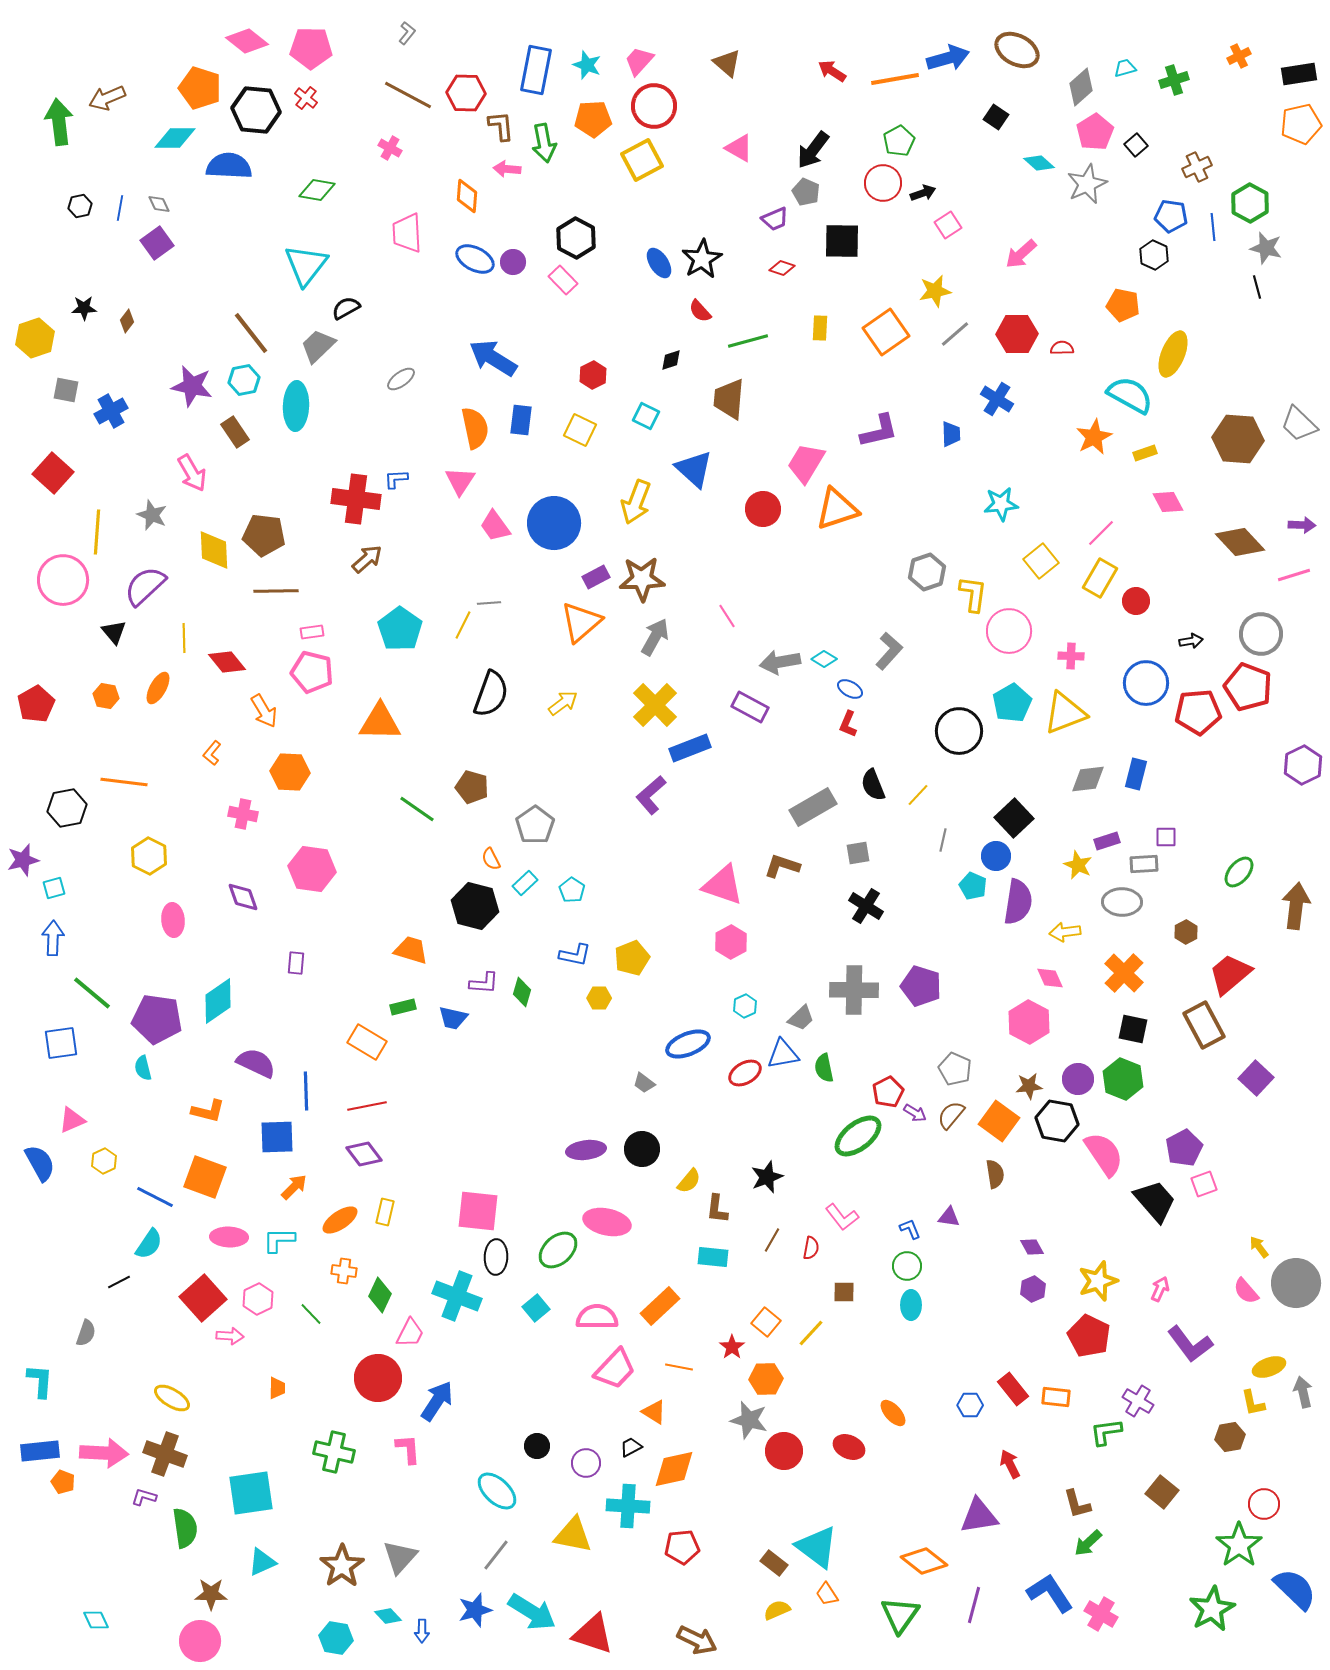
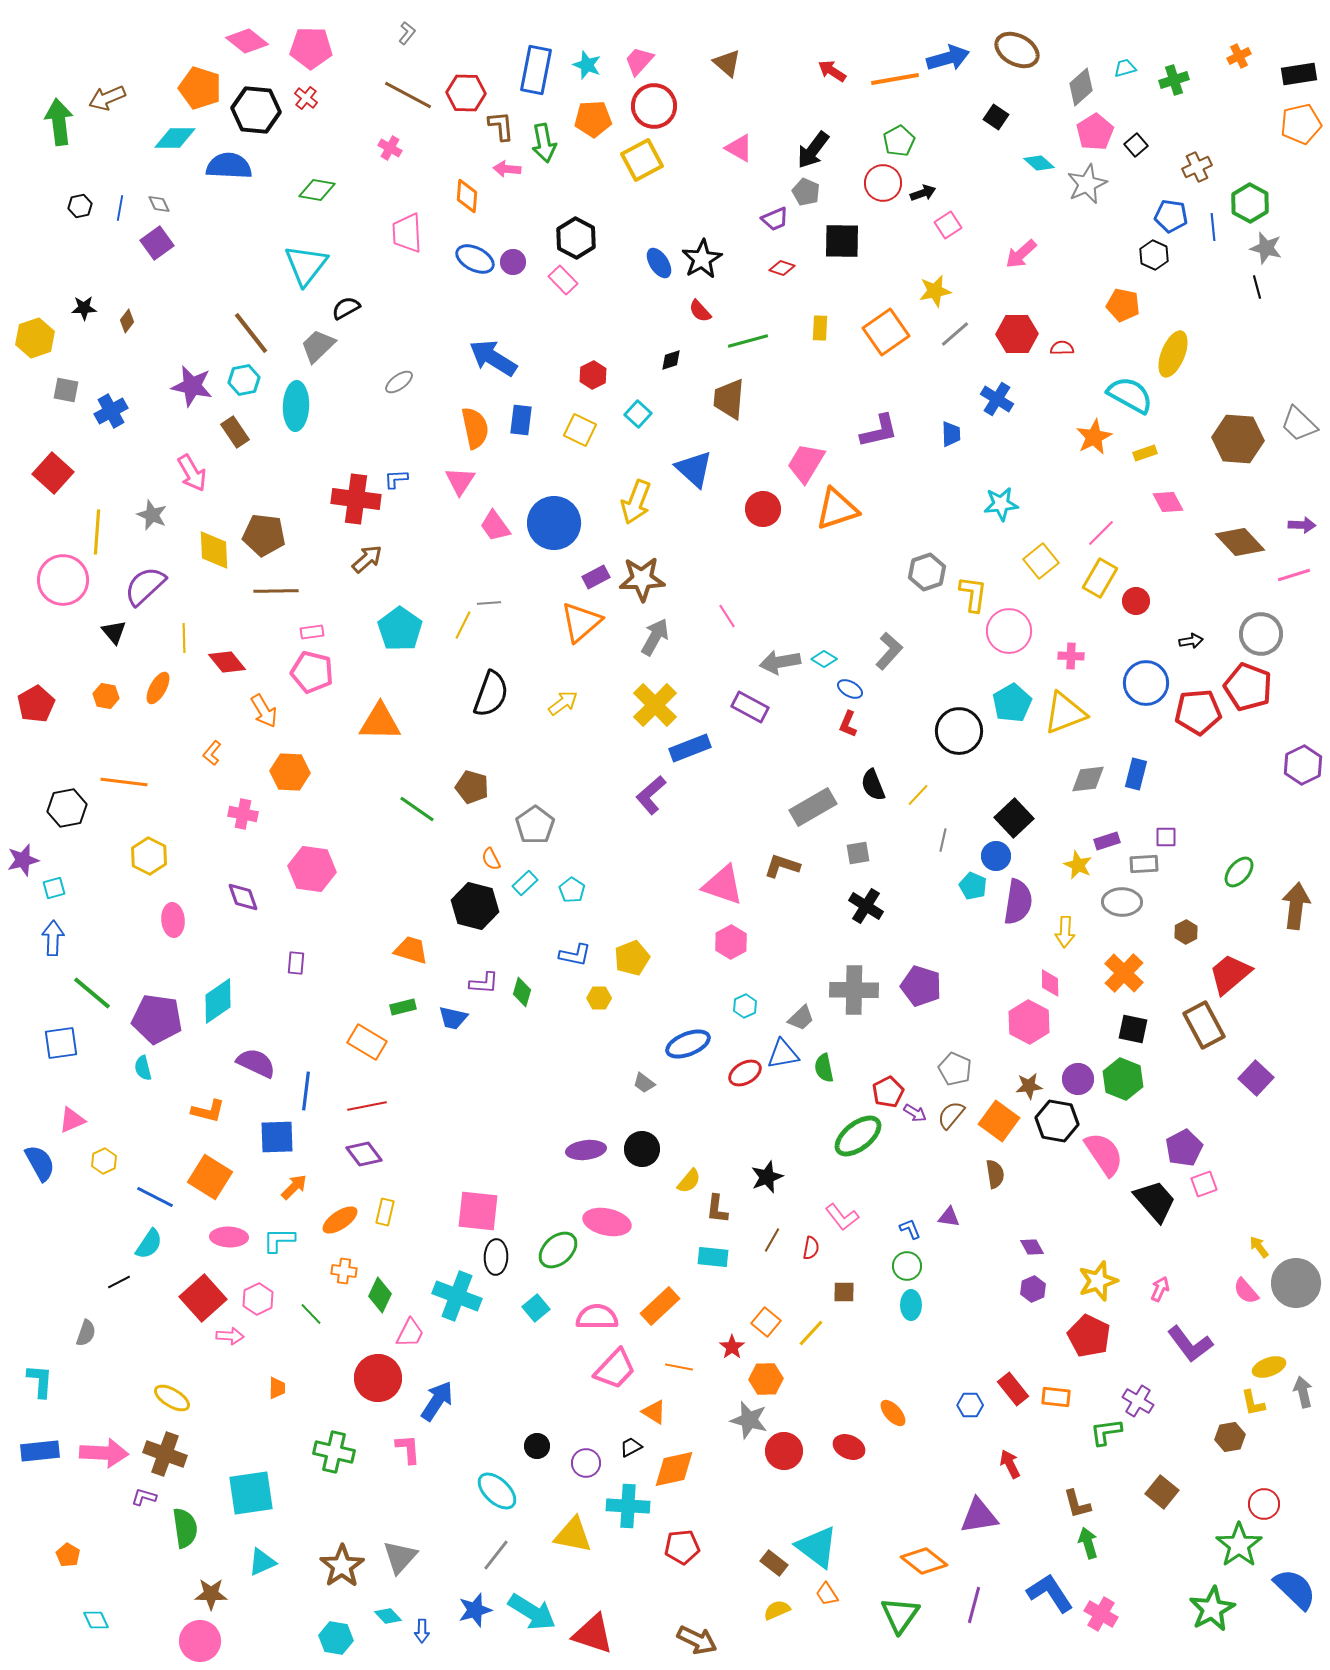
gray ellipse at (401, 379): moved 2 px left, 3 px down
cyan square at (646, 416): moved 8 px left, 2 px up; rotated 16 degrees clockwise
yellow arrow at (1065, 932): rotated 80 degrees counterclockwise
pink diamond at (1050, 978): moved 5 px down; rotated 24 degrees clockwise
blue line at (306, 1091): rotated 9 degrees clockwise
orange square at (205, 1177): moved 5 px right; rotated 12 degrees clockwise
orange pentagon at (63, 1482): moved 5 px right, 73 px down; rotated 10 degrees clockwise
green arrow at (1088, 1543): rotated 116 degrees clockwise
